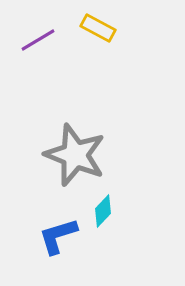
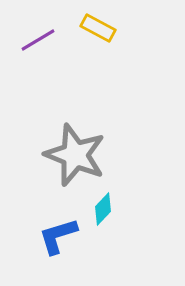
cyan diamond: moved 2 px up
